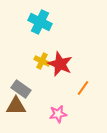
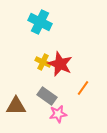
yellow cross: moved 1 px right, 1 px down
gray rectangle: moved 26 px right, 7 px down
